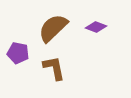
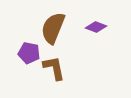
brown semicircle: rotated 24 degrees counterclockwise
purple pentagon: moved 11 px right
